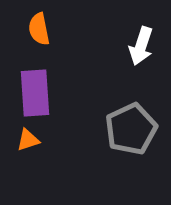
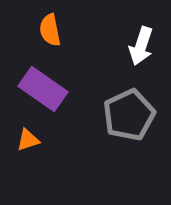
orange semicircle: moved 11 px right, 1 px down
purple rectangle: moved 8 px right, 4 px up; rotated 51 degrees counterclockwise
gray pentagon: moved 2 px left, 14 px up
